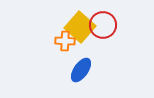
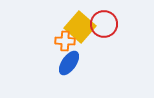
red circle: moved 1 px right, 1 px up
blue ellipse: moved 12 px left, 7 px up
